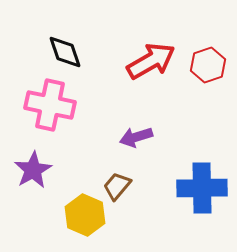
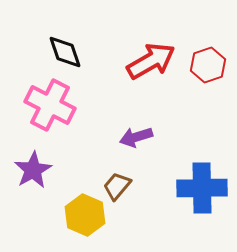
pink cross: rotated 15 degrees clockwise
